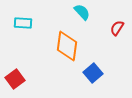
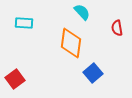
cyan rectangle: moved 1 px right
red semicircle: rotated 42 degrees counterclockwise
orange diamond: moved 4 px right, 3 px up
